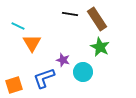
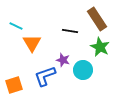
black line: moved 17 px down
cyan line: moved 2 px left
cyan circle: moved 2 px up
blue L-shape: moved 1 px right, 2 px up
